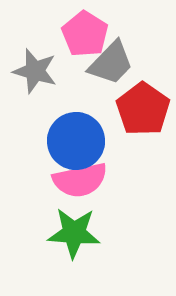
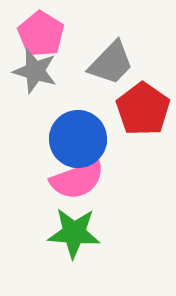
pink pentagon: moved 44 px left
blue circle: moved 2 px right, 2 px up
pink semicircle: moved 3 px left; rotated 8 degrees counterclockwise
